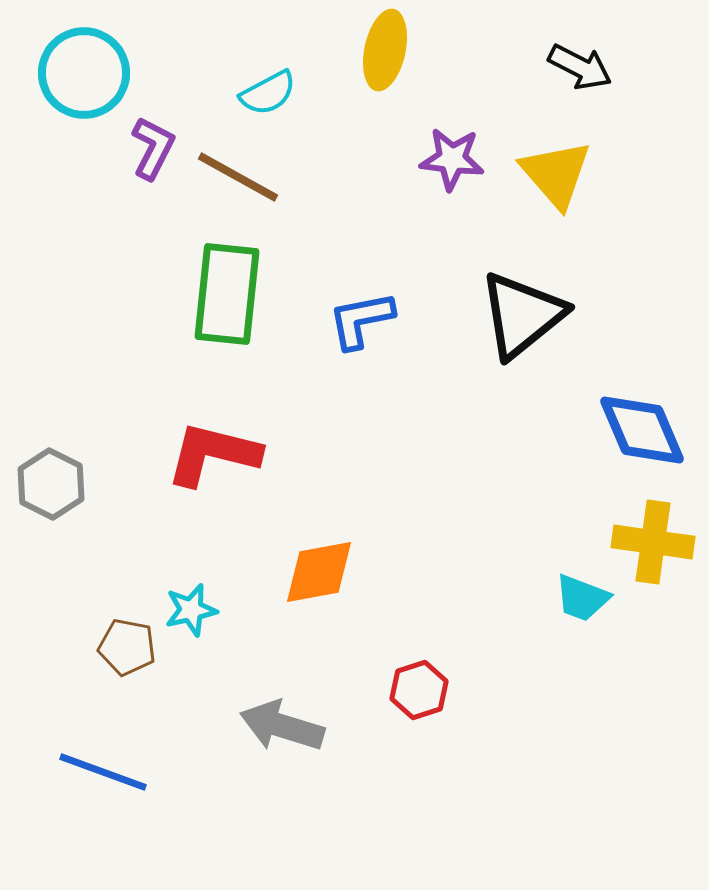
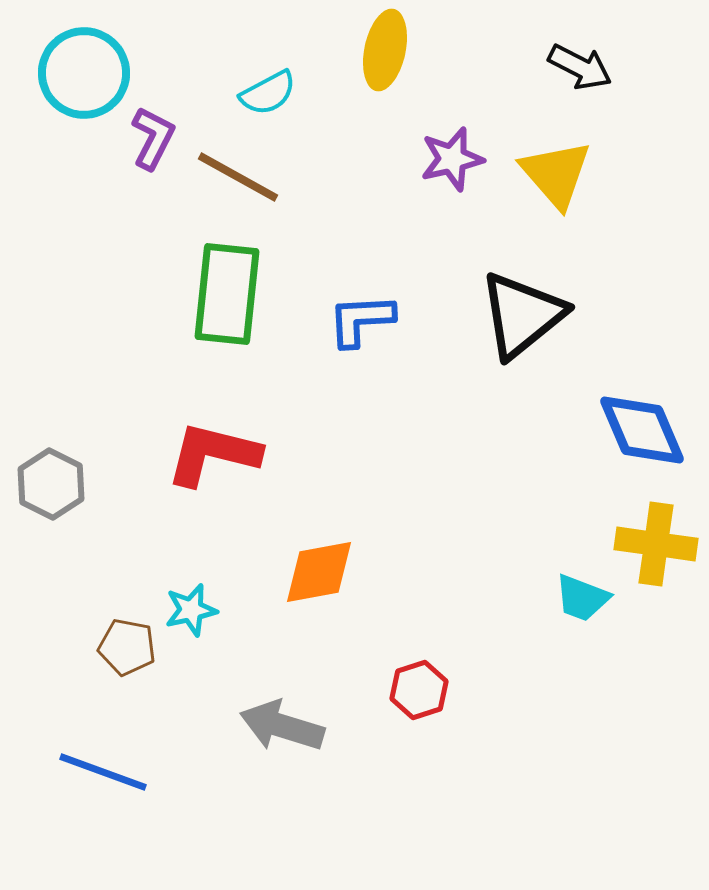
purple L-shape: moved 10 px up
purple star: rotated 20 degrees counterclockwise
blue L-shape: rotated 8 degrees clockwise
yellow cross: moved 3 px right, 2 px down
